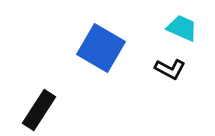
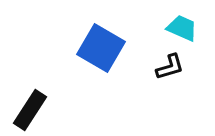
black L-shape: moved 2 px up; rotated 44 degrees counterclockwise
black rectangle: moved 9 px left
